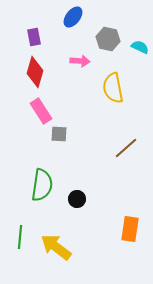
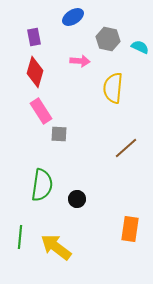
blue ellipse: rotated 20 degrees clockwise
yellow semicircle: rotated 16 degrees clockwise
